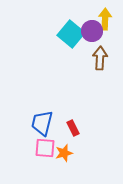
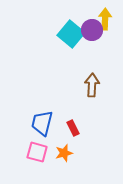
purple circle: moved 1 px up
brown arrow: moved 8 px left, 27 px down
pink square: moved 8 px left, 4 px down; rotated 10 degrees clockwise
